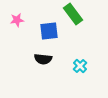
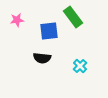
green rectangle: moved 3 px down
black semicircle: moved 1 px left, 1 px up
